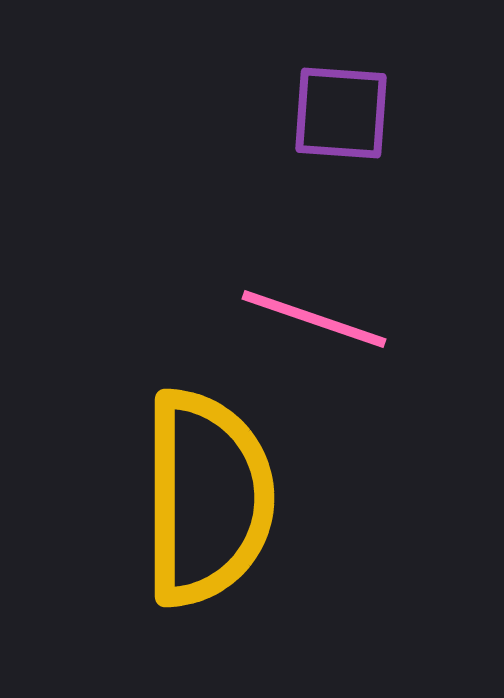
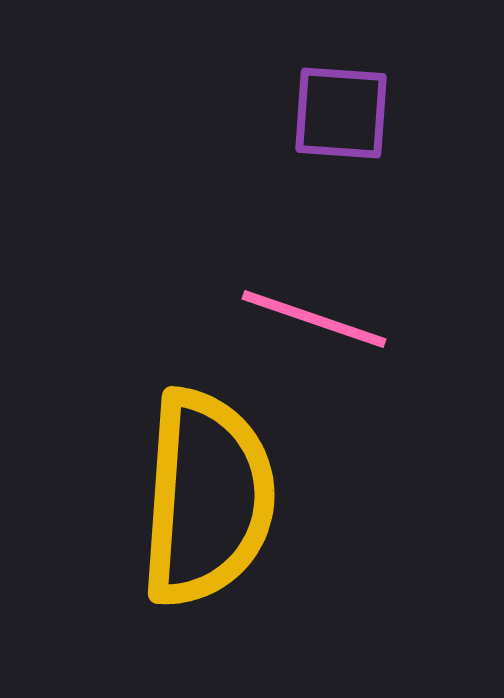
yellow semicircle: rotated 4 degrees clockwise
